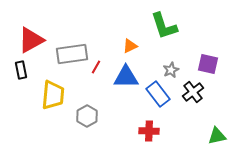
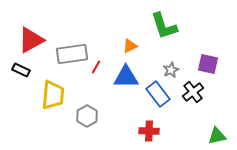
black rectangle: rotated 54 degrees counterclockwise
